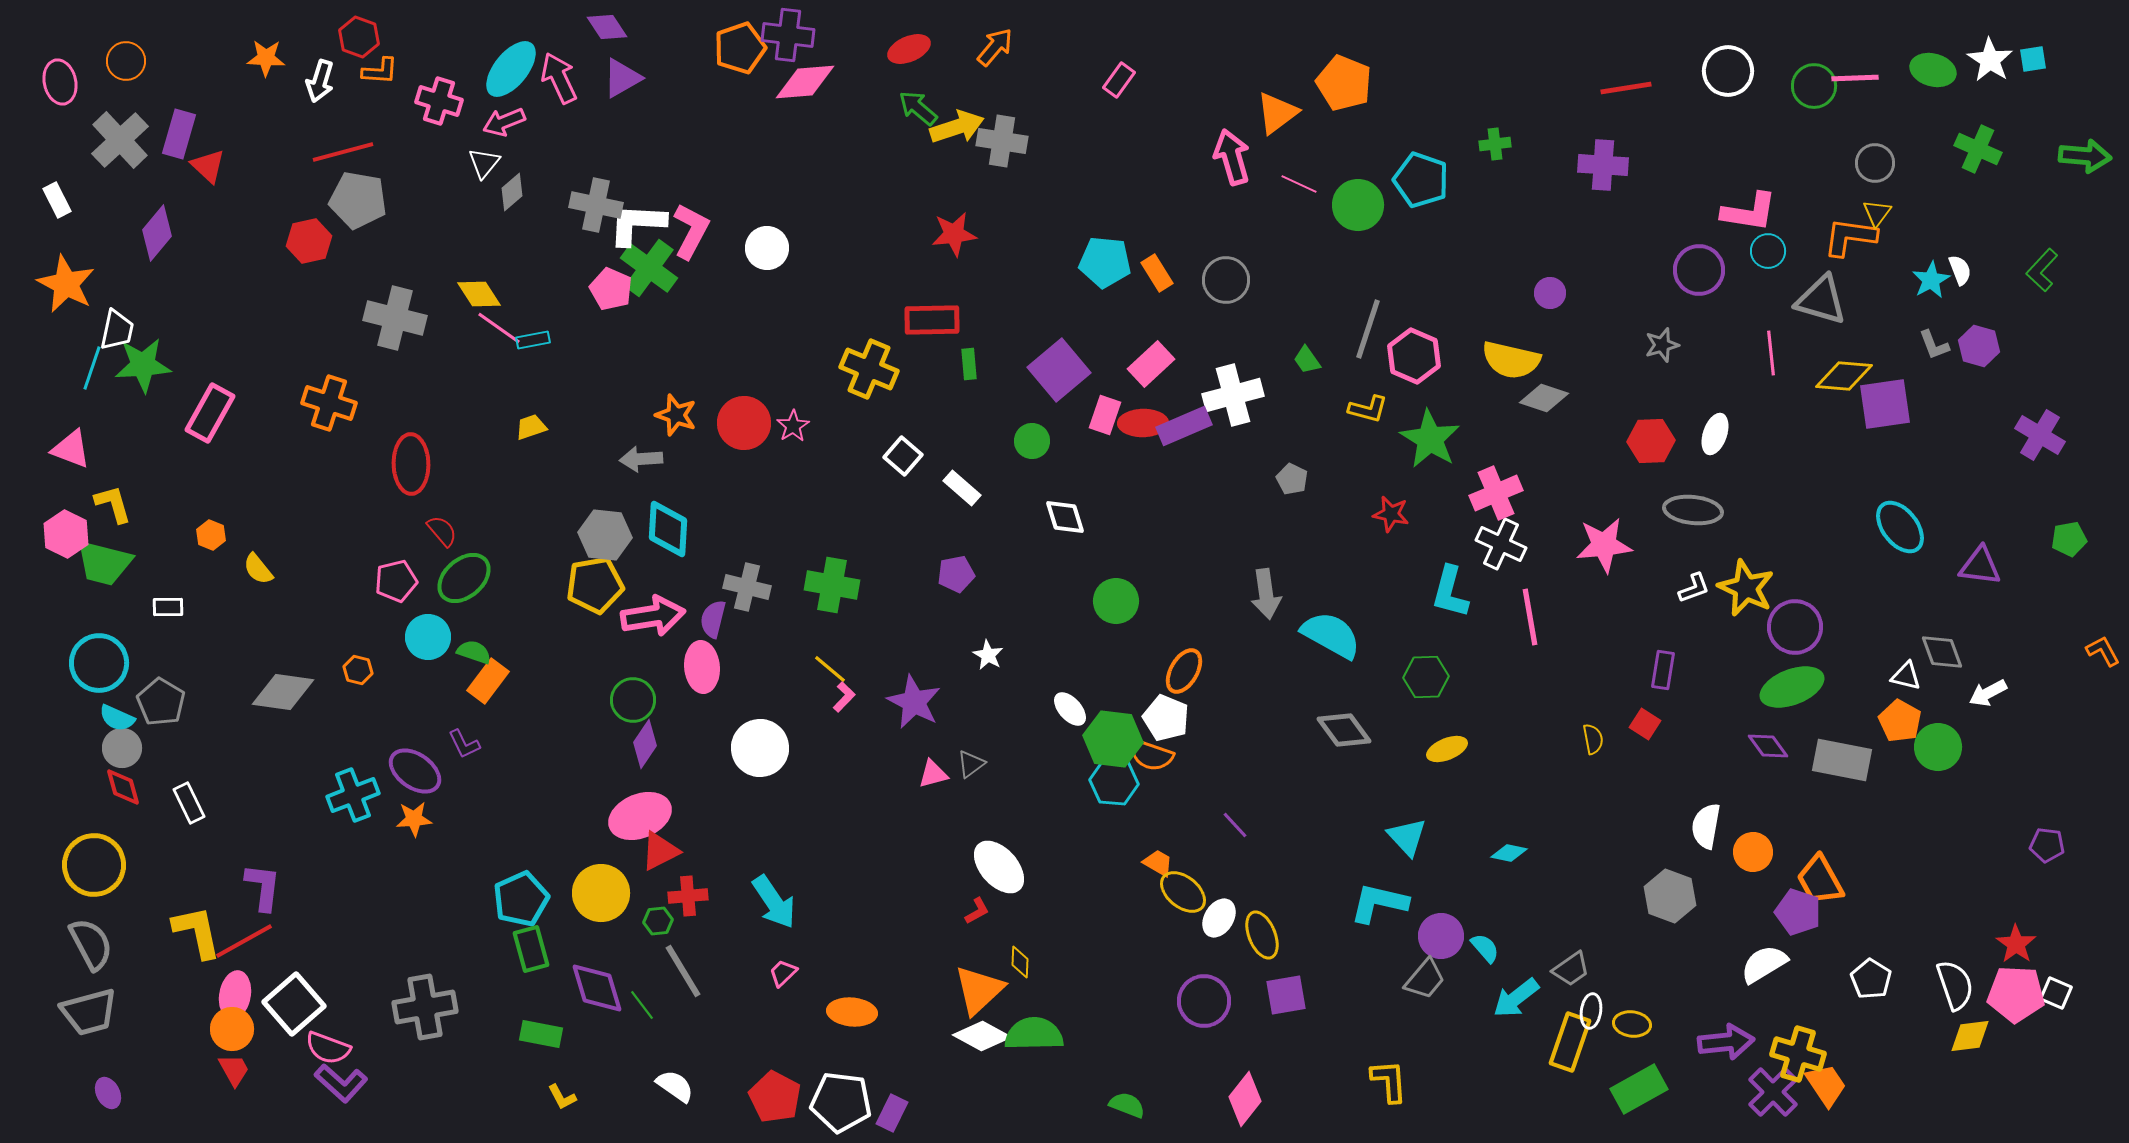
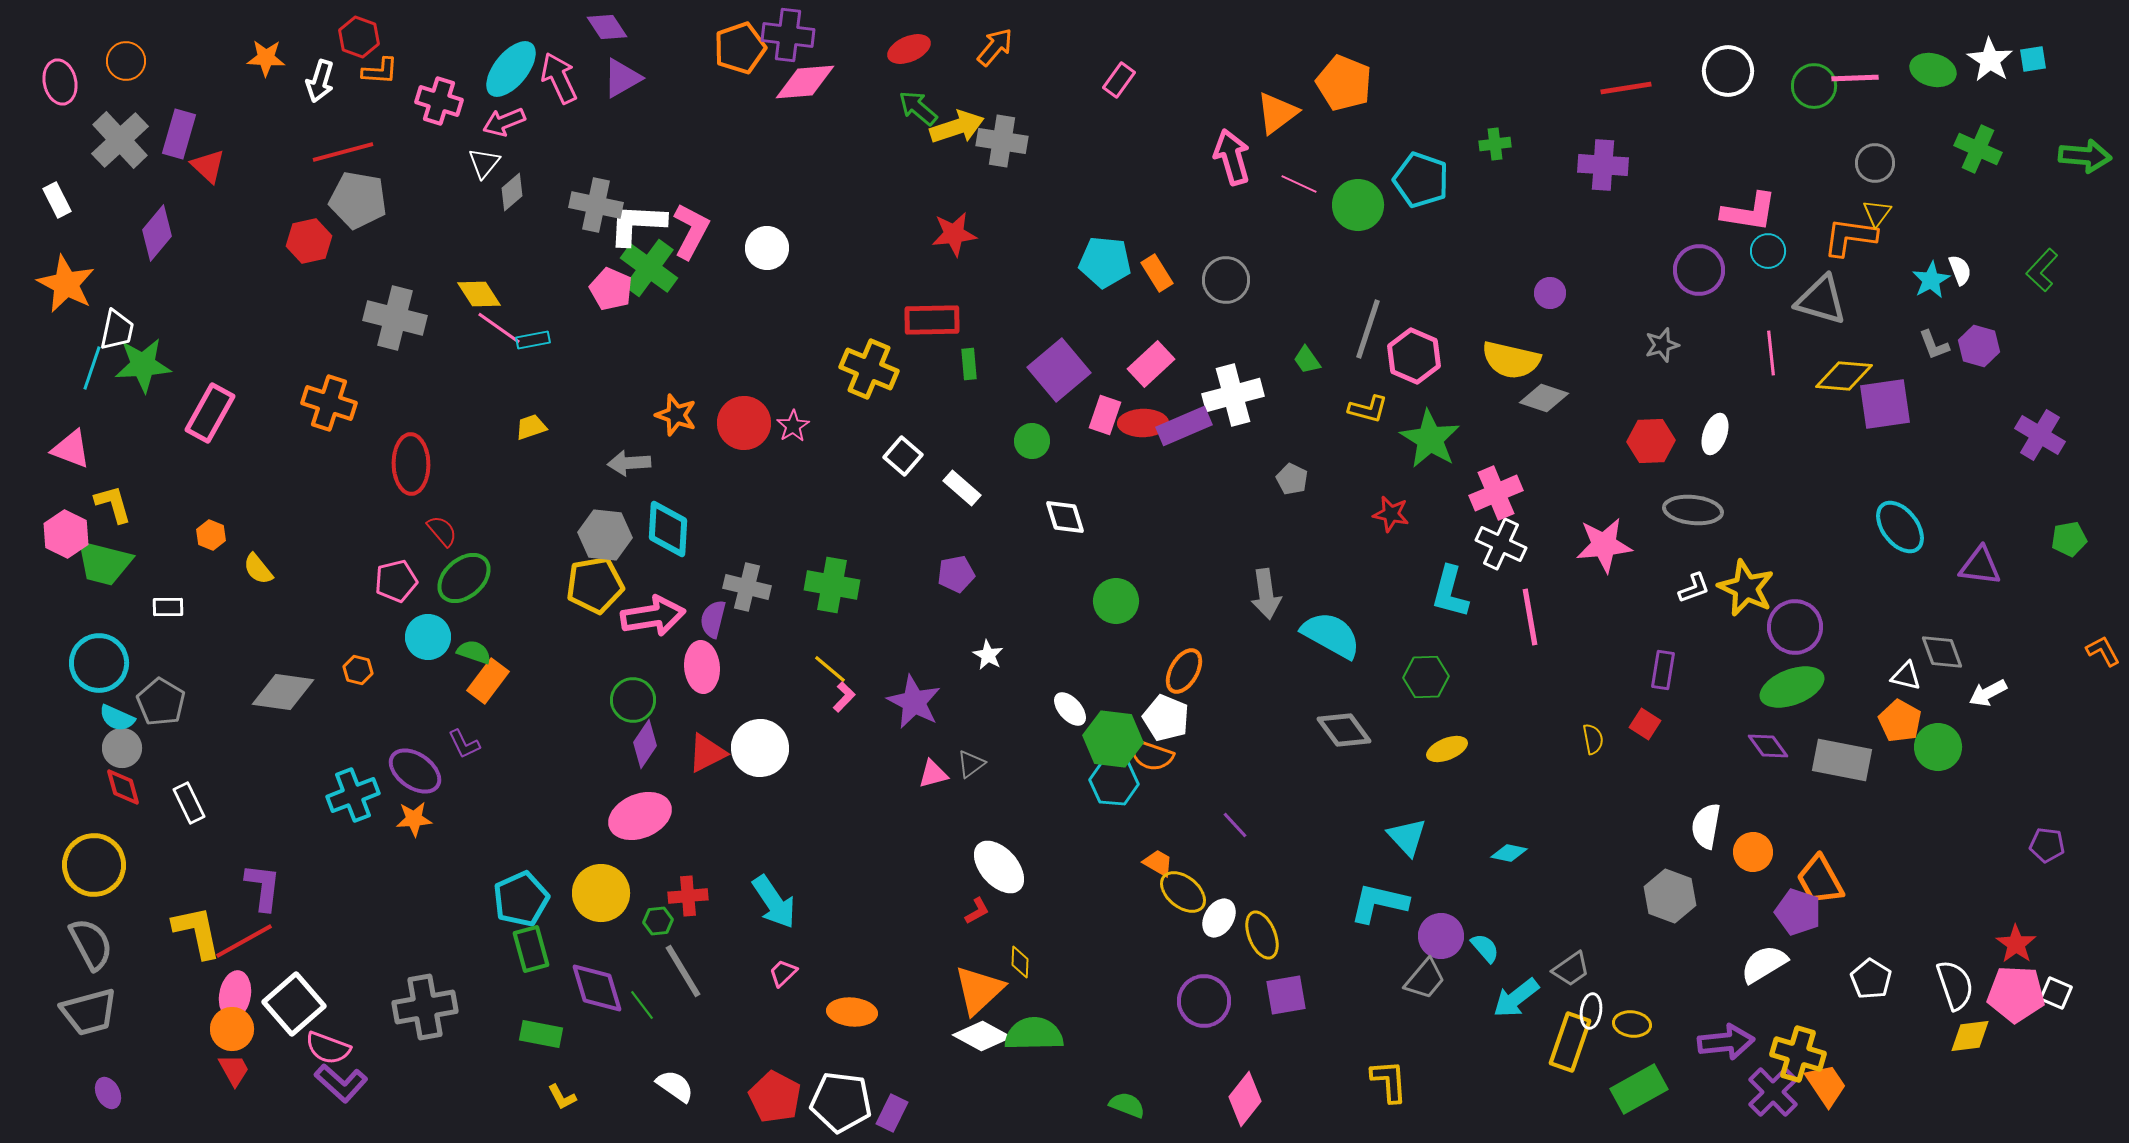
gray arrow at (641, 459): moved 12 px left, 4 px down
red triangle at (660, 851): moved 47 px right, 98 px up
